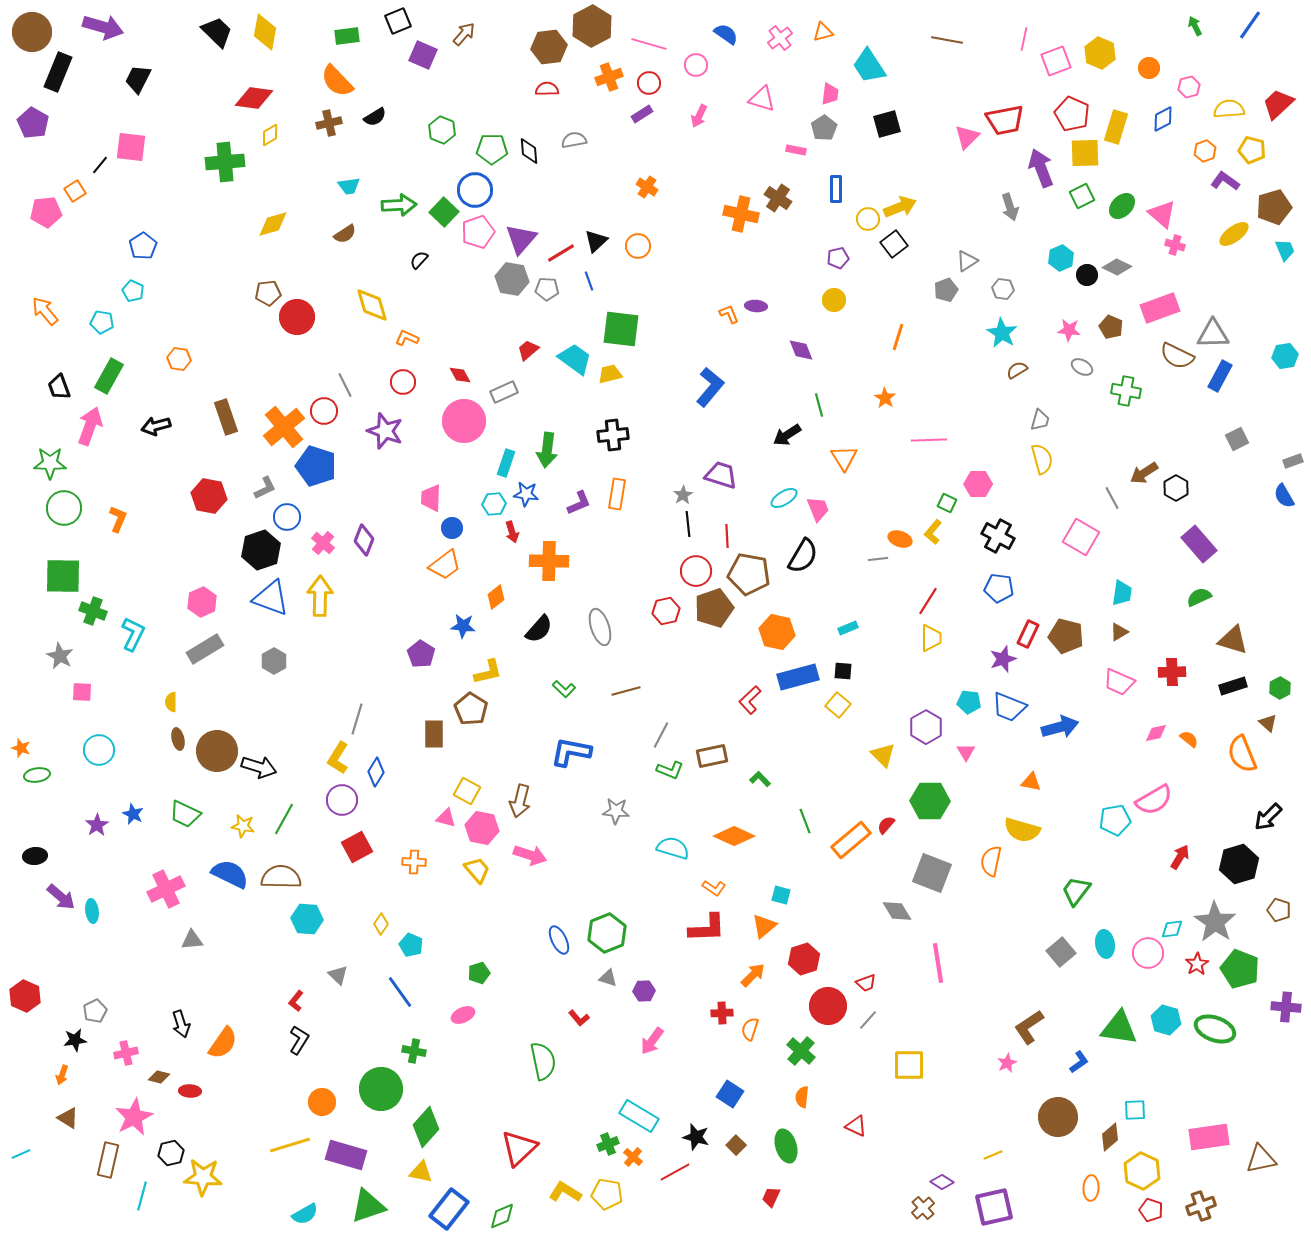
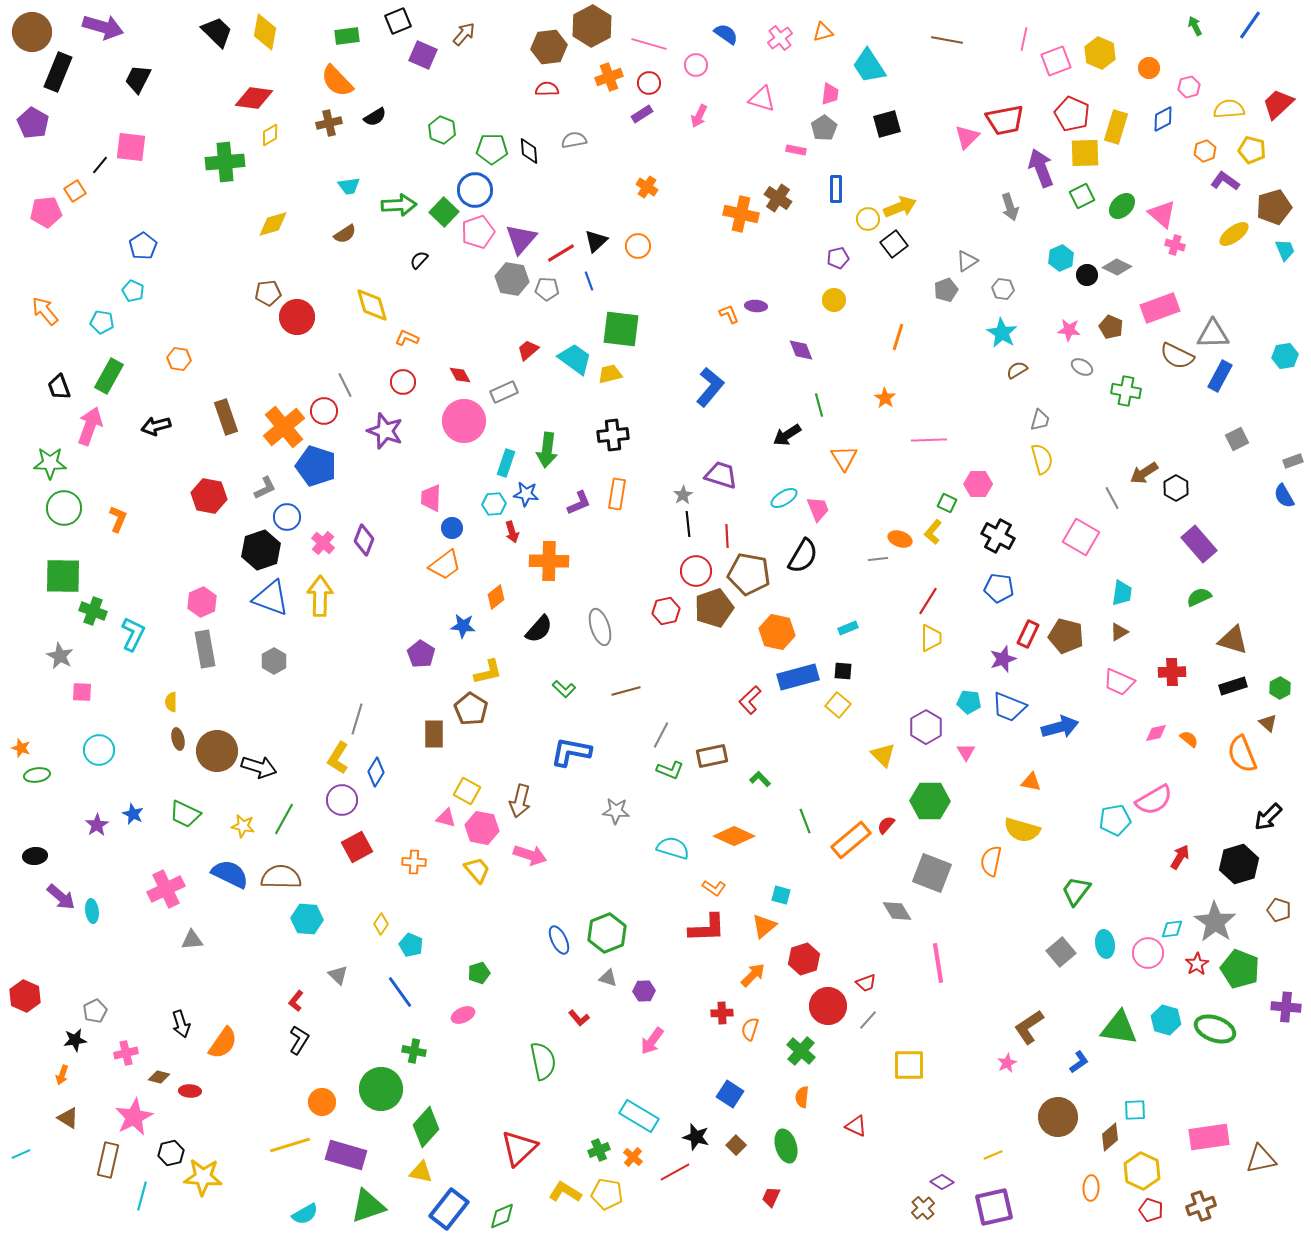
gray rectangle at (205, 649): rotated 69 degrees counterclockwise
green cross at (608, 1144): moved 9 px left, 6 px down
